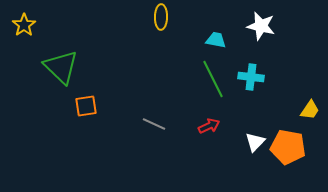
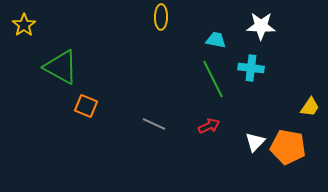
white star: rotated 12 degrees counterclockwise
green triangle: rotated 15 degrees counterclockwise
cyan cross: moved 9 px up
orange square: rotated 30 degrees clockwise
yellow trapezoid: moved 3 px up
